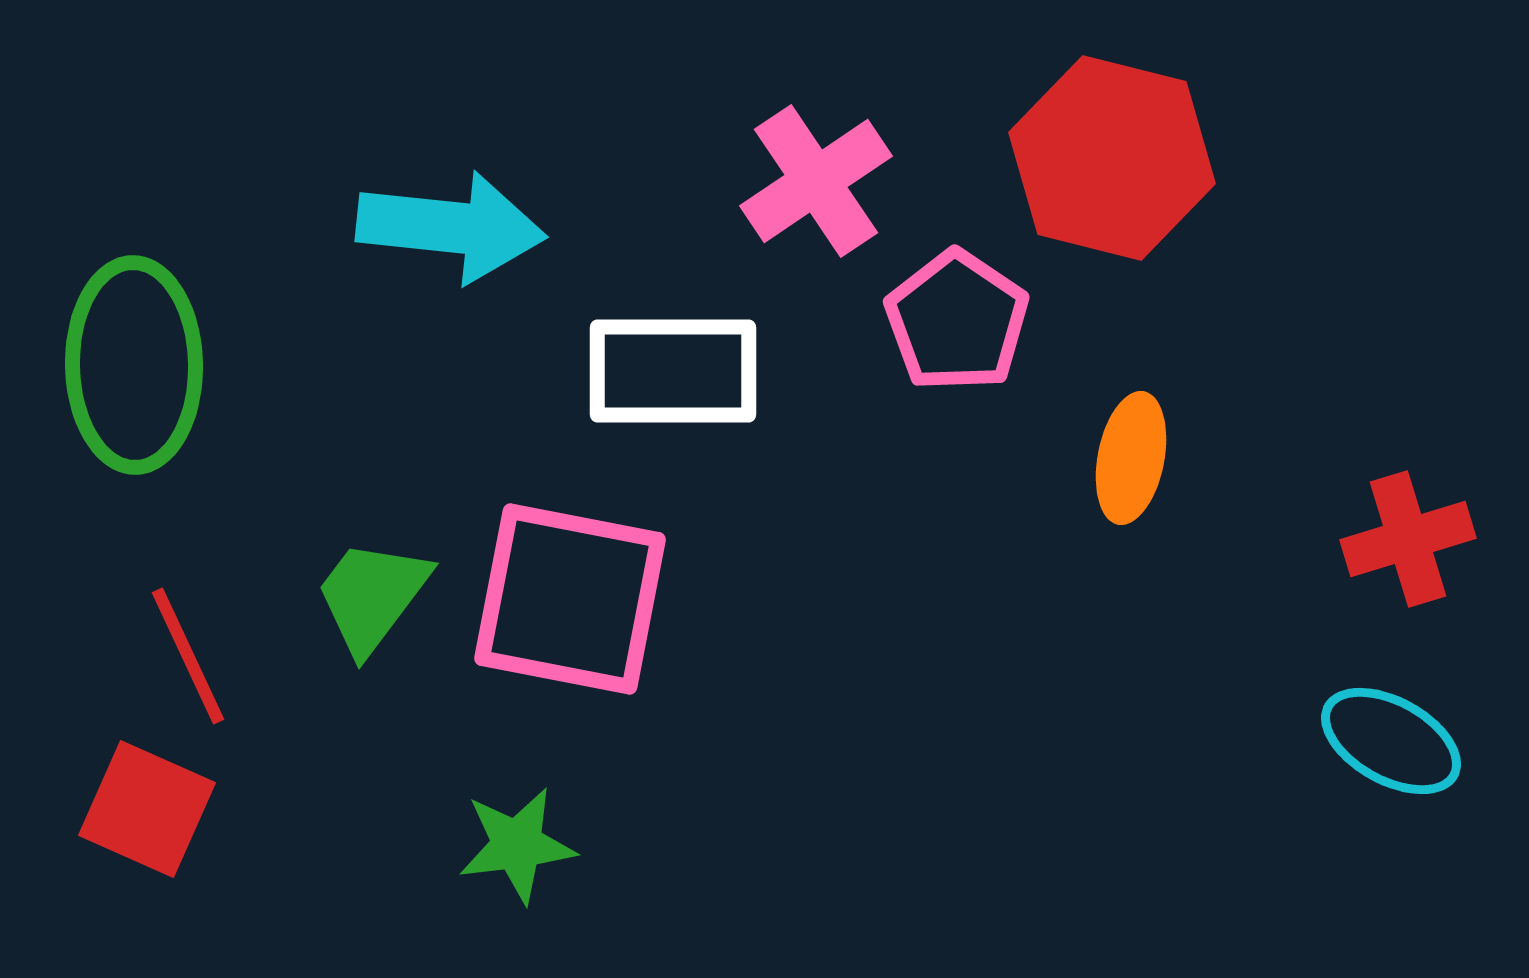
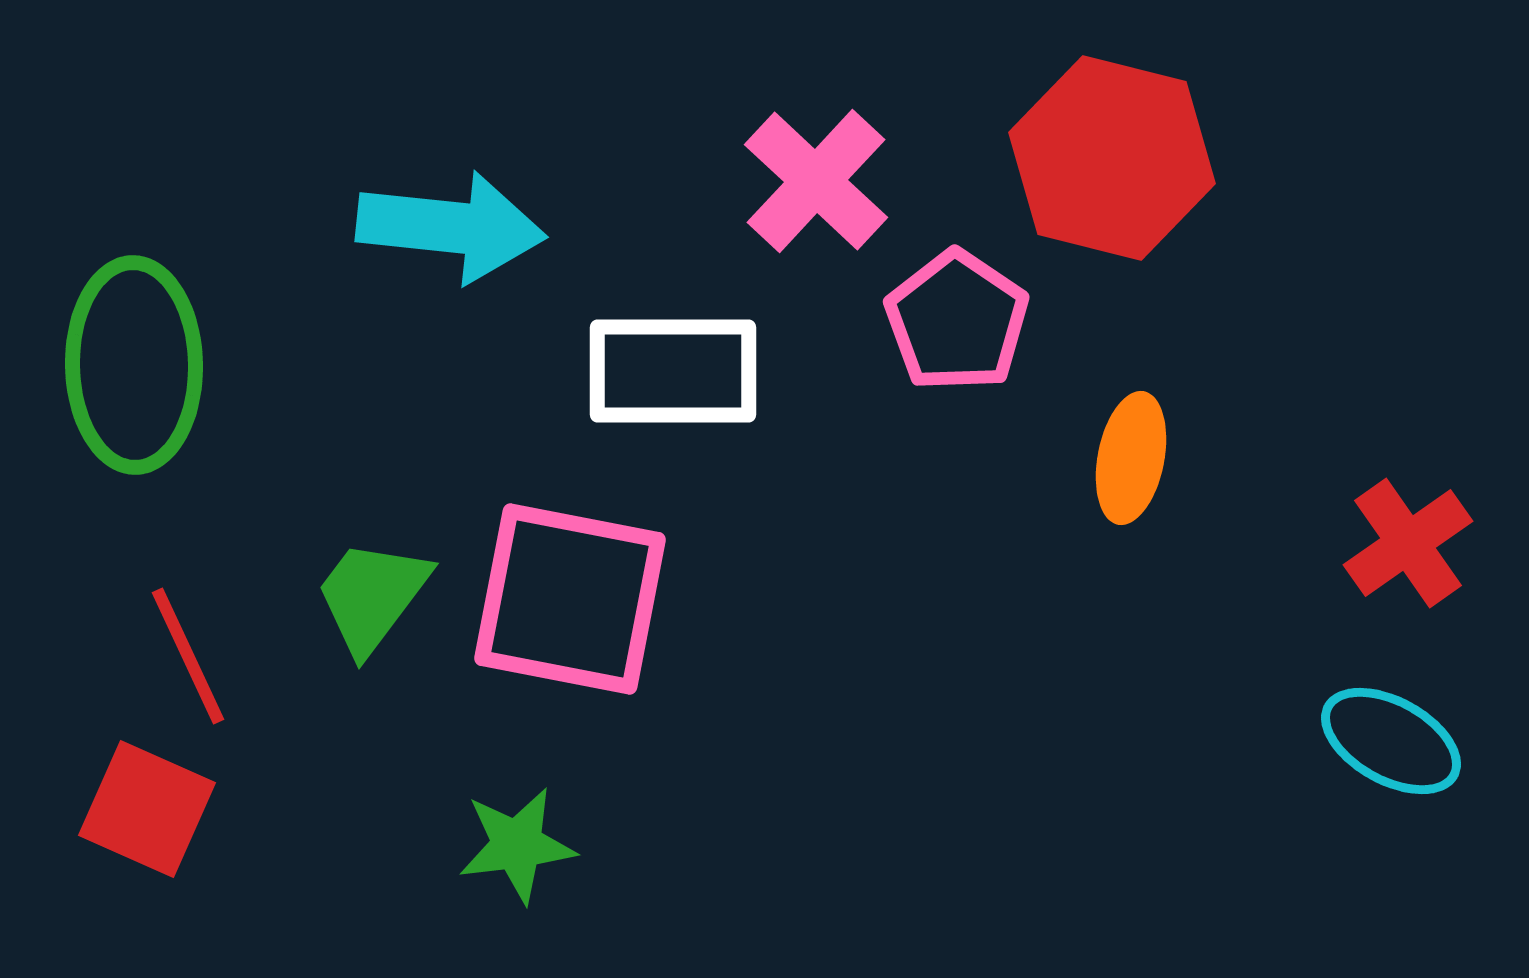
pink cross: rotated 13 degrees counterclockwise
red cross: moved 4 px down; rotated 18 degrees counterclockwise
